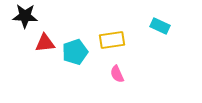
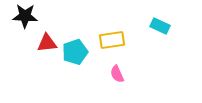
red triangle: moved 2 px right
